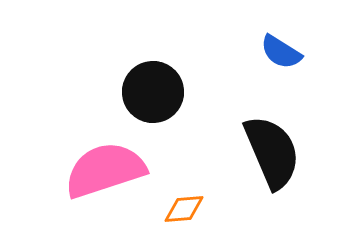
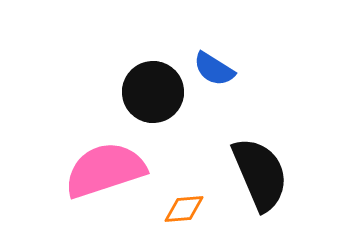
blue semicircle: moved 67 px left, 17 px down
black semicircle: moved 12 px left, 22 px down
